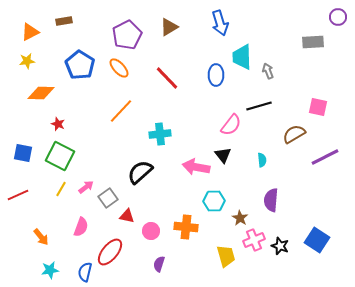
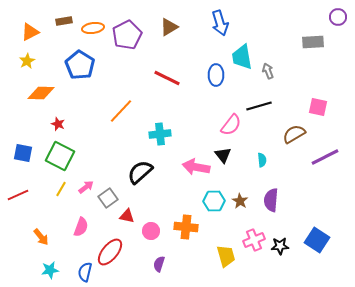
cyan trapezoid at (242, 57): rotated 8 degrees counterclockwise
yellow star at (27, 61): rotated 21 degrees counterclockwise
orange ellipse at (119, 68): moved 26 px left, 40 px up; rotated 55 degrees counterclockwise
red line at (167, 78): rotated 20 degrees counterclockwise
brown star at (240, 218): moved 17 px up
black star at (280, 246): rotated 24 degrees counterclockwise
